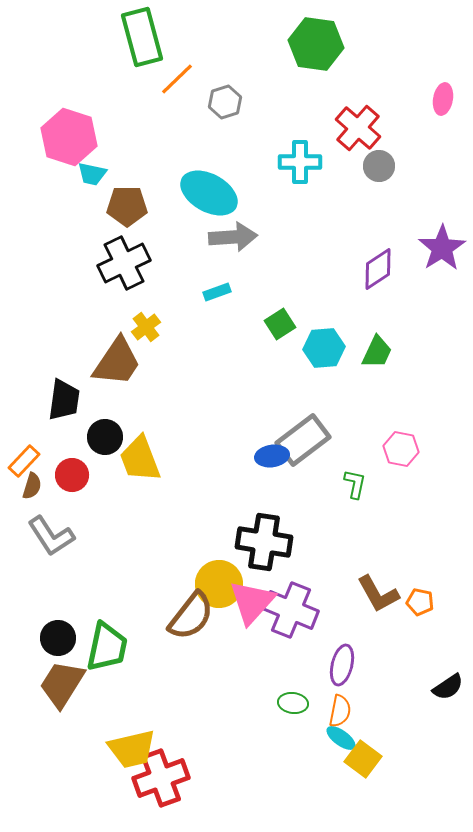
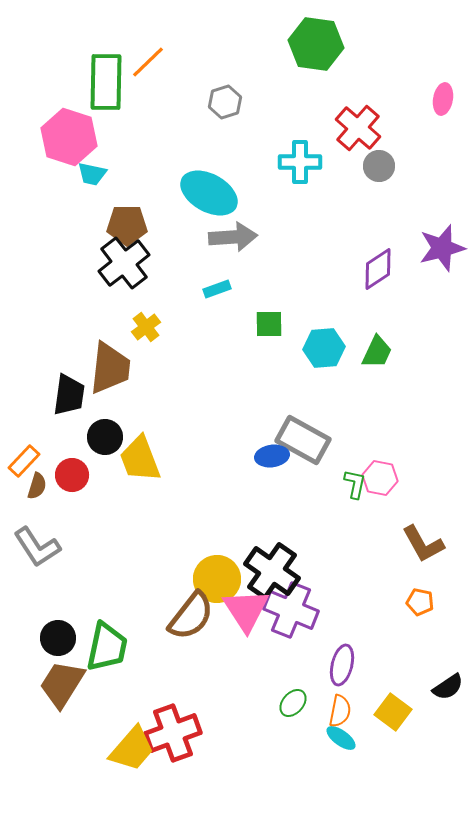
green rectangle at (142, 37): moved 36 px left, 45 px down; rotated 16 degrees clockwise
orange line at (177, 79): moved 29 px left, 17 px up
brown pentagon at (127, 206): moved 19 px down
purple star at (442, 248): rotated 18 degrees clockwise
black cross at (124, 263): rotated 12 degrees counterclockwise
cyan rectangle at (217, 292): moved 3 px up
green square at (280, 324): moved 11 px left; rotated 32 degrees clockwise
brown trapezoid at (117, 362): moved 7 px left, 6 px down; rotated 28 degrees counterclockwise
black trapezoid at (64, 400): moved 5 px right, 5 px up
gray rectangle at (303, 440): rotated 66 degrees clockwise
pink hexagon at (401, 449): moved 21 px left, 29 px down
brown semicircle at (32, 486): moved 5 px right
gray L-shape at (51, 536): moved 14 px left, 11 px down
black cross at (264, 542): moved 8 px right, 29 px down; rotated 26 degrees clockwise
yellow circle at (219, 584): moved 2 px left, 5 px up
brown L-shape at (378, 594): moved 45 px right, 50 px up
pink triangle at (252, 602): moved 6 px left, 8 px down; rotated 15 degrees counterclockwise
green ellipse at (293, 703): rotated 56 degrees counterclockwise
yellow trapezoid at (132, 749): rotated 36 degrees counterclockwise
yellow square at (363, 759): moved 30 px right, 47 px up
red cross at (161, 778): moved 12 px right, 45 px up
